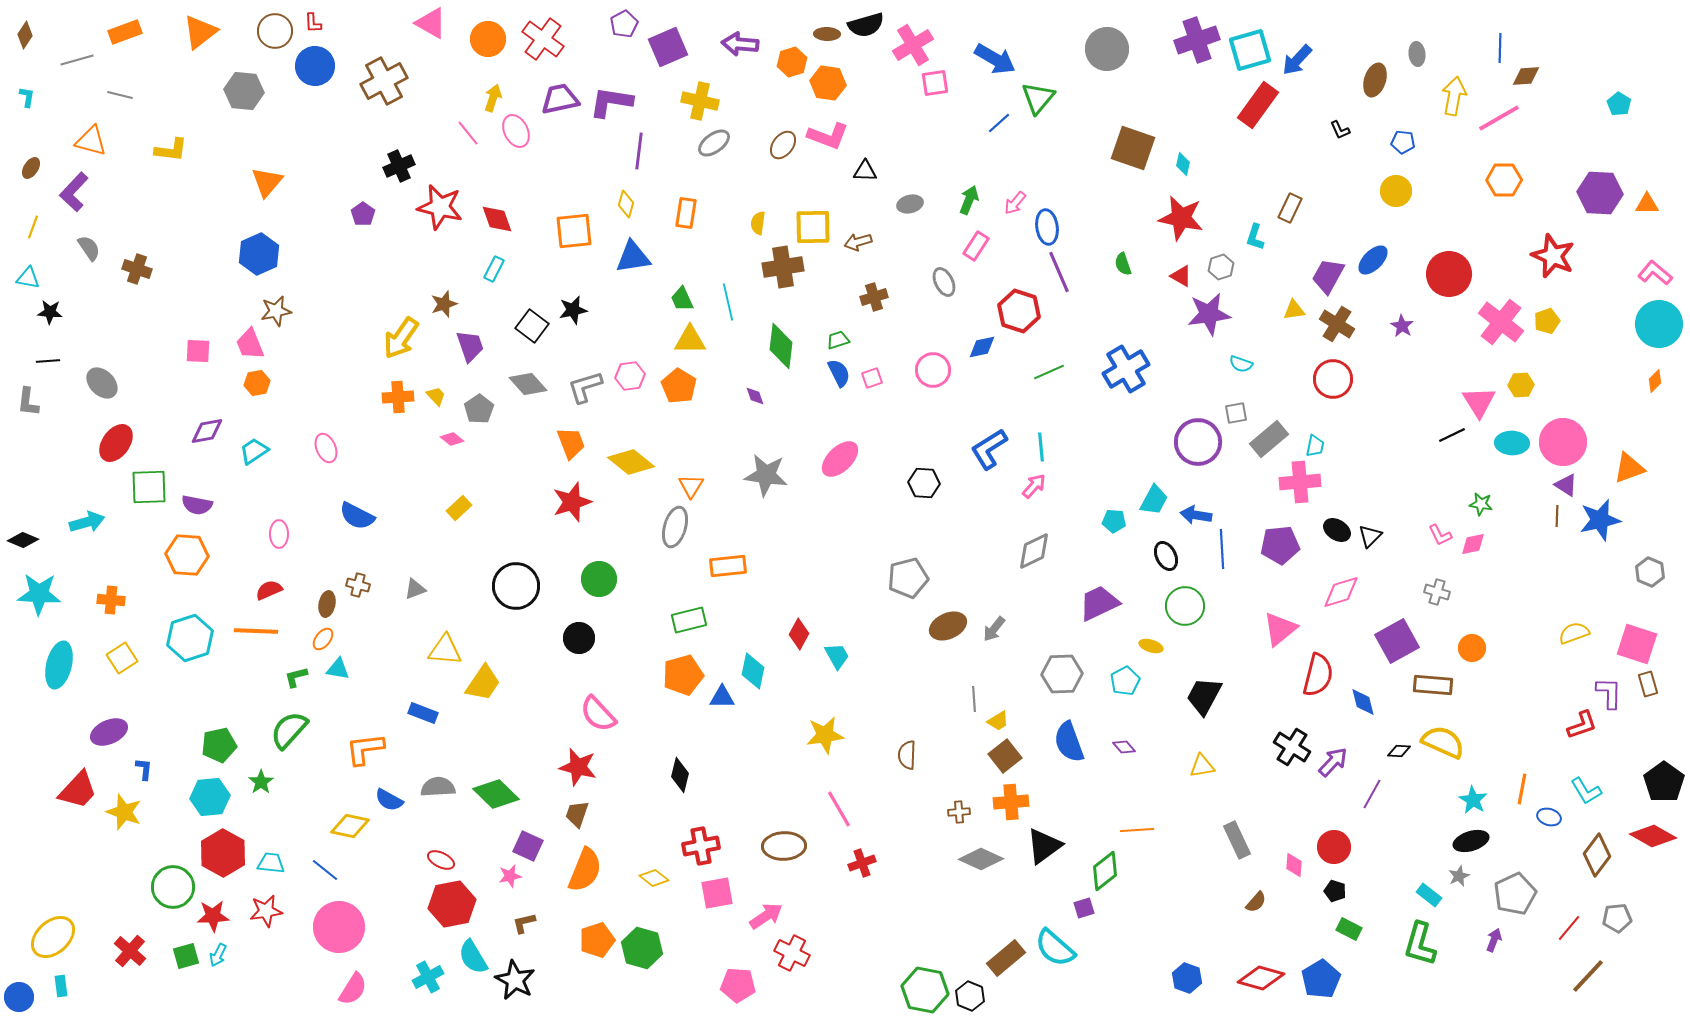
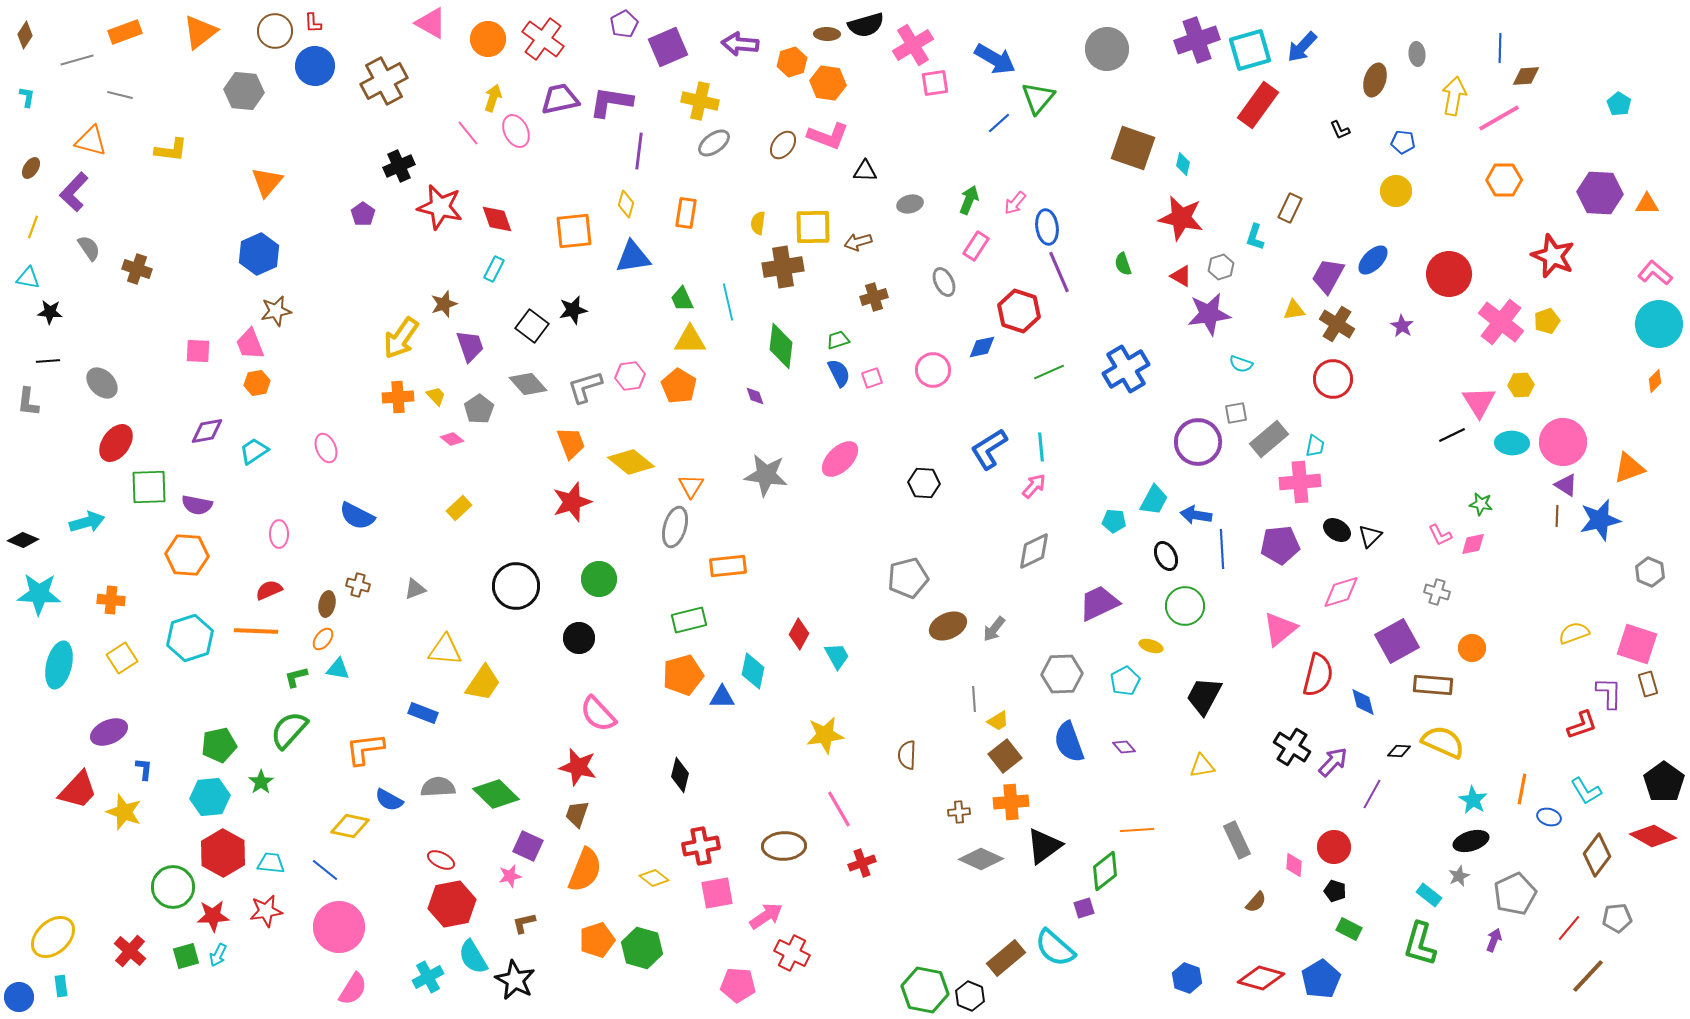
blue arrow at (1297, 60): moved 5 px right, 13 px up
